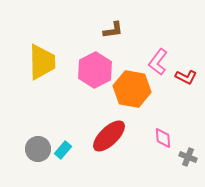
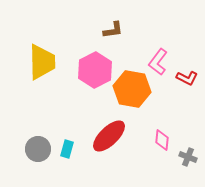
red L-shape: moved 1 px right, 1 px down
pink diamond: moved 1 px left, 2 px down; rotated 10 degrees clockwise
cyan rectangle: moved 4 px right, 1 px up; rotated 24 degrees counterclockwise
